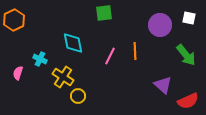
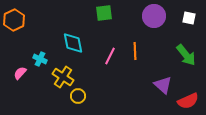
purple circle: moved 6 px left, 9 px up
pink semicircle: moved 2 px right; rotated 24 degrees clockwise
